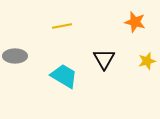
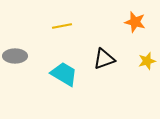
black triangle: rotated 40 degrees clockwise
cyan trapezoid: moved 2 px up
